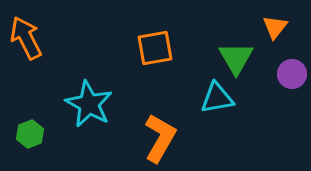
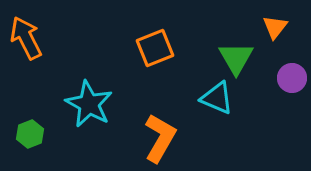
orange square: rotated 12 degrees counterclockwise
purple circle: moved 4 px down
cyan triangle: rotated 33 degrees clockwise
